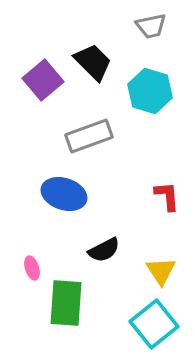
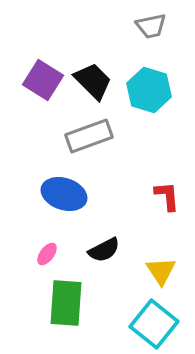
black trapezoid: moved 19 px down
purple square: rotated 18 degrees counterclockwise
cyan hexagon: moved 1 px left, 1 px up
pink ellipse: moved 15 px right, 14 px up; rotated 55 degrees clockwise
cyan square: rotated 12 degrees counterclockwise
